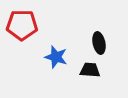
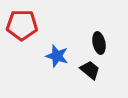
blue star: moved 1 px right, 1 px up
black trapezoid: rotated 35 degrees clockwise
